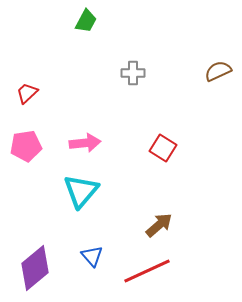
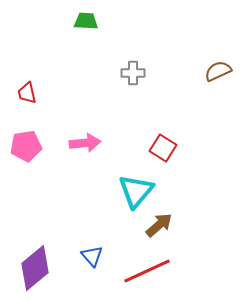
green trapezoid: rotated 115 degrees counterclockwise
red trapezoid: rotated 60 degrees counterclockwise
cyan triangle: moved 55 px right
